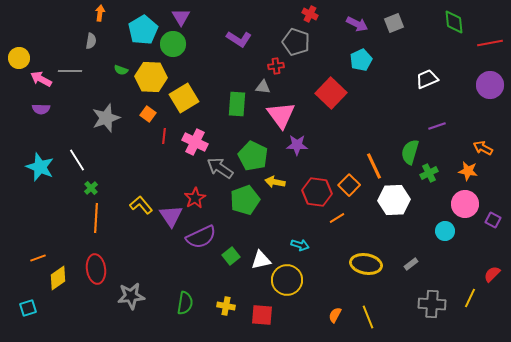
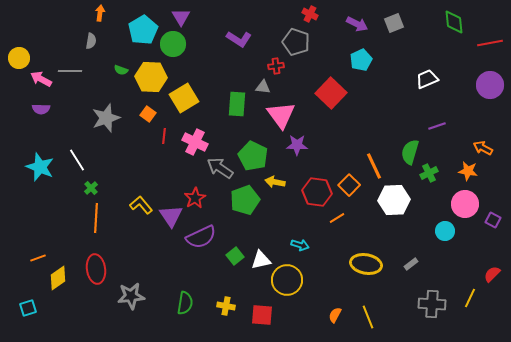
green square at (231, 256): moved 4 px right
